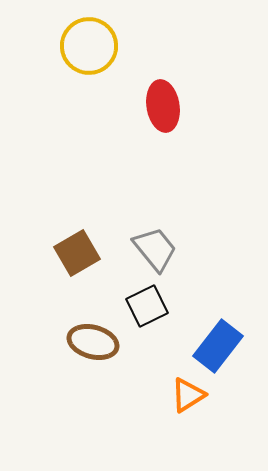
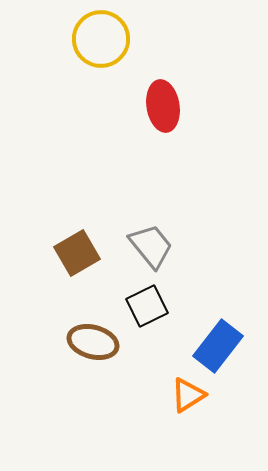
yellow circle: moved 12 px right, 7 px up
gray trapezoid: moved 4 px left, 3 px up
